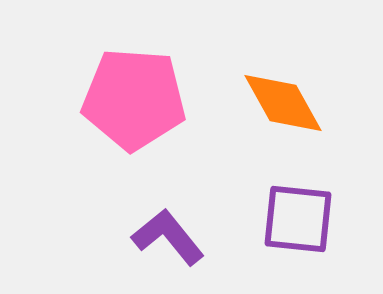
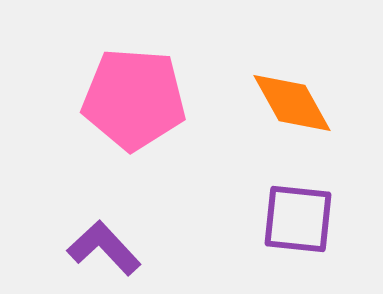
orange diamond: moved 9 px right
purple L-shape: moved 64 px left, 11 px down; rotated 4 degrees counterclockwise
